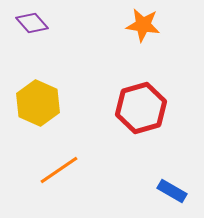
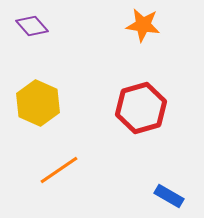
purple diamond: moved 3 px down
blue rectangle: moved 3 px left, 5 px down
